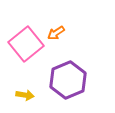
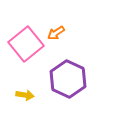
purple hexagon: moved 1 px up; rotated 12 degrees counterclockwise
